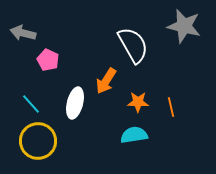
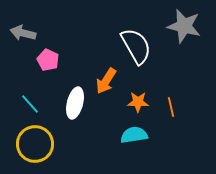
white semicircle: moved 3 px right, 1 px down
cyan line: moved 1 px left
yellow circle: moved 3 px left, 3 px down
